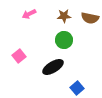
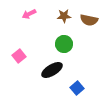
brown semicircle: moved 1 px left, 2 px down
green circle: moved 4 px down
black ellipse: moved 1 px left, 3 px down
